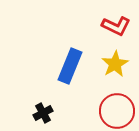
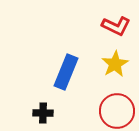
blue rectangle: moved 4 px left, 6 px down
black cross: rotated 30 degrees clockwise
